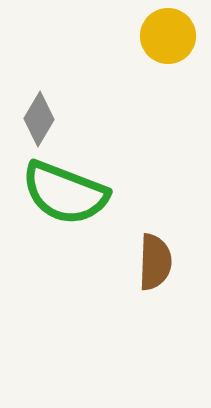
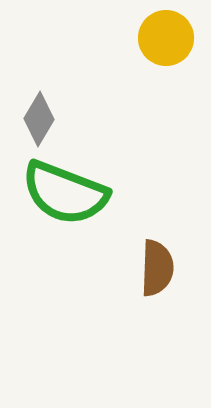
yellow circle: moved 2 px left, 2 px down
brown semicircle: moved 2 px right, 6 px down
